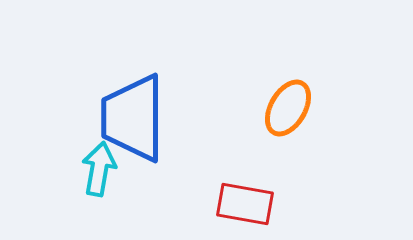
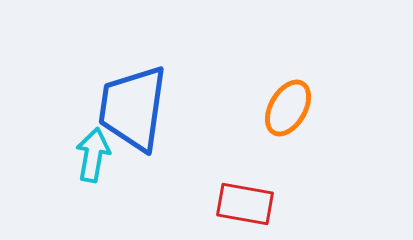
blue trapezoid: moved 10 px up; rotated 8 degrees clockwise
cyan arrow: moved 6 px left, 14 px up
